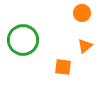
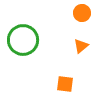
orange triangle: moved 4 px left
orange square: moved 2 px right, 17 px down
